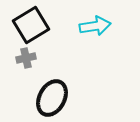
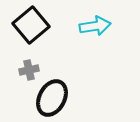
black square: rotated 9 degrees counterclockwise
gray cross: moved 3 px right, 12 px down
